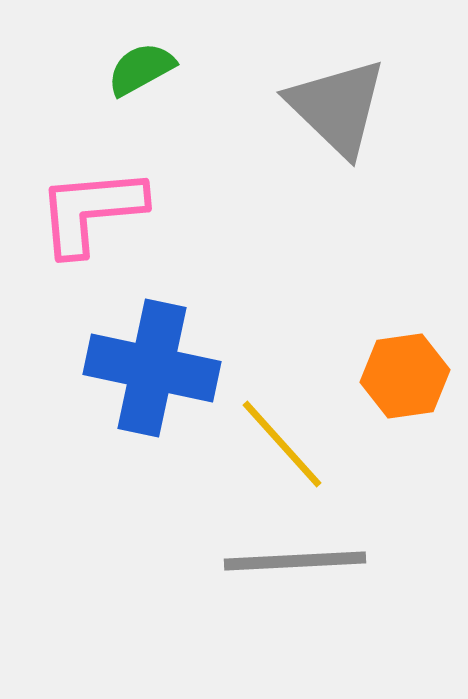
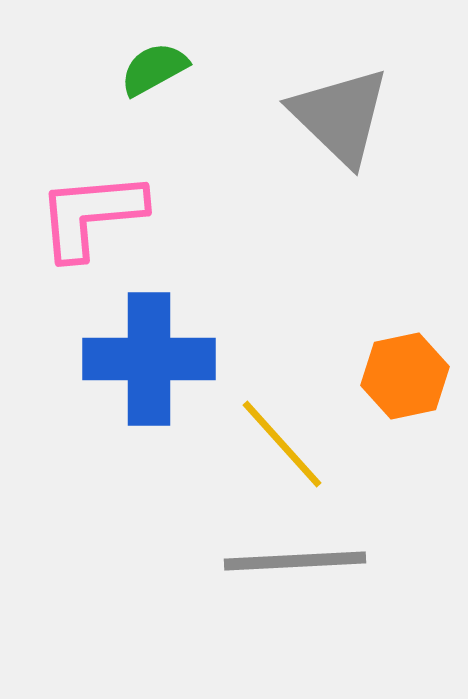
green semicircle: moved 13 px right
gray triangle: moved 3 px right, 9 px down
pink L-shape: moved 4 px down
blue cross: moved 3 px left, 9 px up; rotated 12 degrees counterclockwise
orange hexagon: rotated 4 degrees counterclockwise
